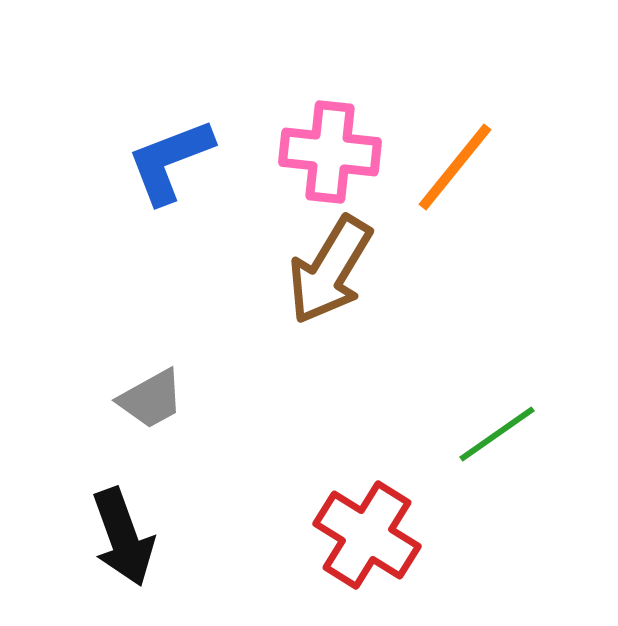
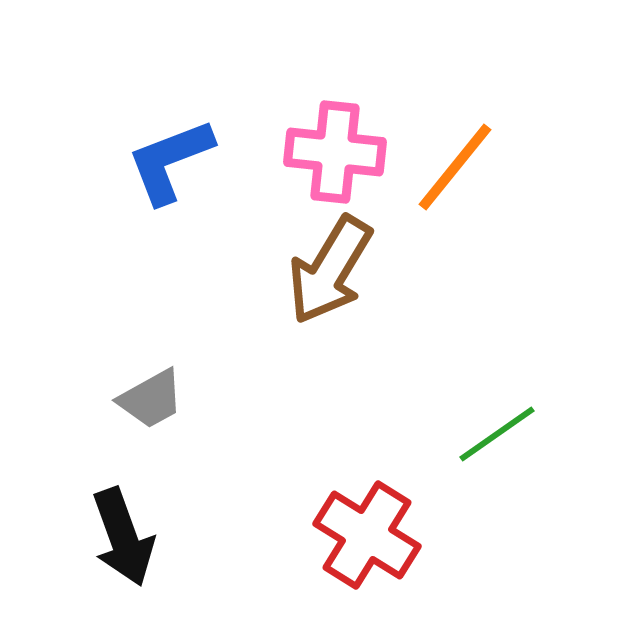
pink cross: moved 5 px right
